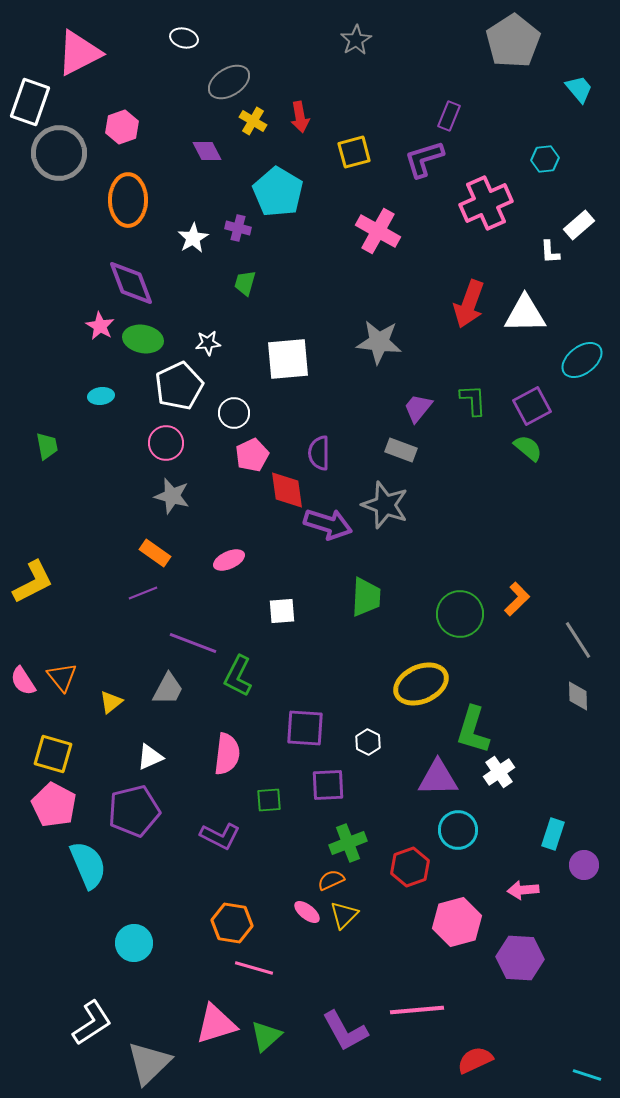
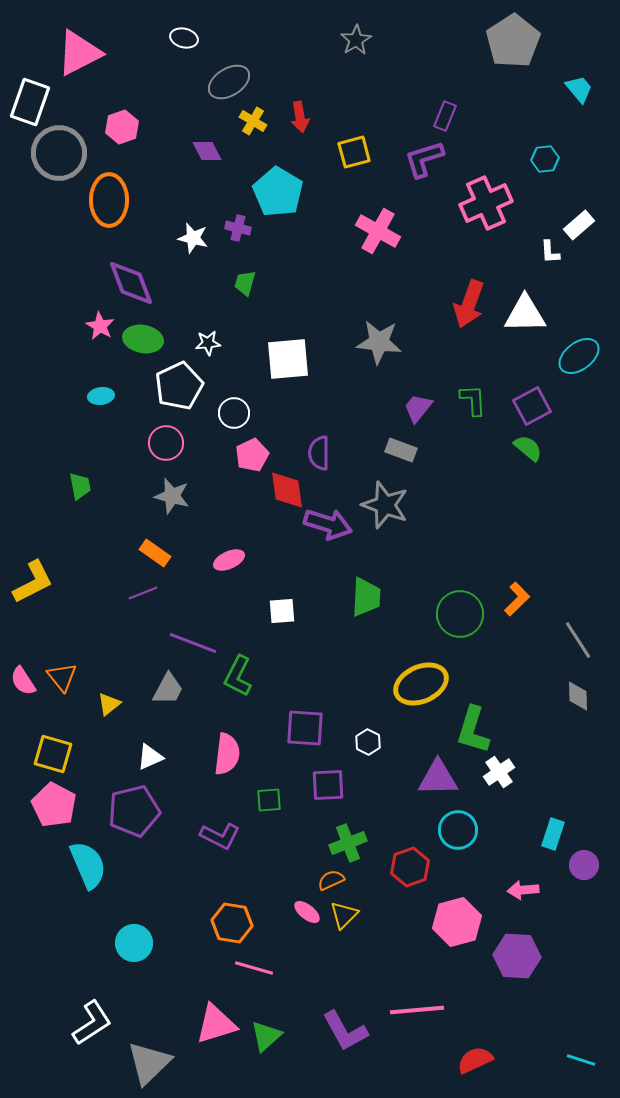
purple rectangle at (449, 116): moved 4 px left
orange ellipse at (128, 200): moved 19 px left
white star at (193, 238): rotated 28 degrees counterclockwise
cyan ellipse at (582, 360): moved 3 px left, 4 px up
green trapezoid at (47, 446): moved 33 px right, 40 px down
yellow triangle at (111, 702): moved 2 px left, 2 px down
purple hexagon at (520, 958): moved 3 px left, 2 px up
cyan line at (587, 1075): moved 6 px left, 15 px up
